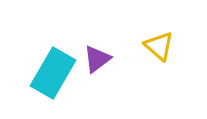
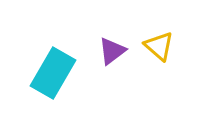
purple triangle: moved 15 px right, 8 px up
